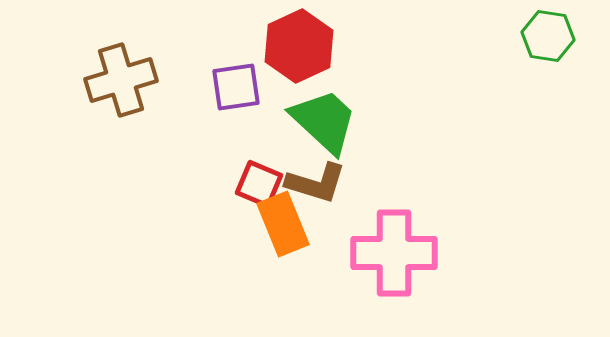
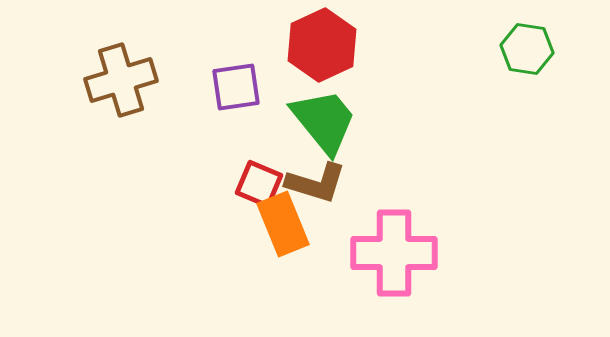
green hexagon: moved 21 px left, 13 px down
red hexagon: moved 23 px right, 1 px up
green trapezoid: rotated 8 degrees clockwise
